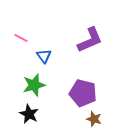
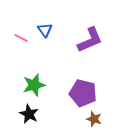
blue triangle: moved 1 px right, 26 px up
